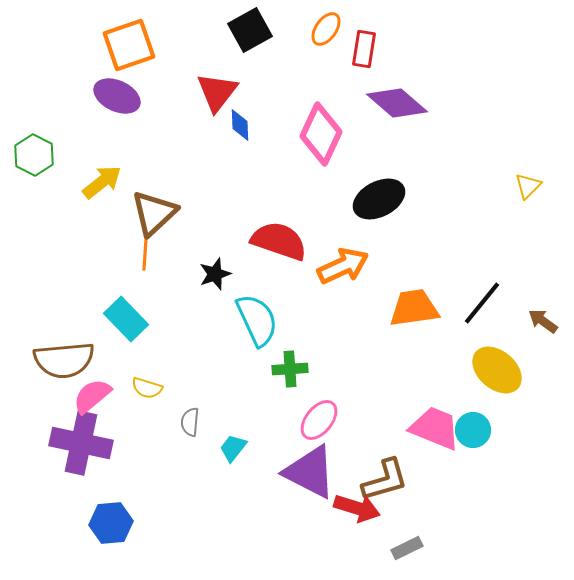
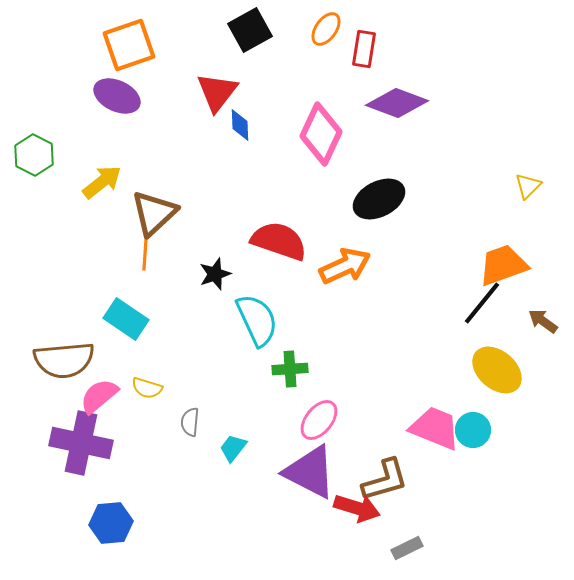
purple diamond: rotated 20 degrees counterclockwise
orange arrow: moved 2 px right
orange trapezoid: moved 89 px right, 43 px up; rotated 12 degrees counterclockwise
cyan rectangle: rotated 12 degrees counterclockwise
pink semicircle: moved 7 px right
